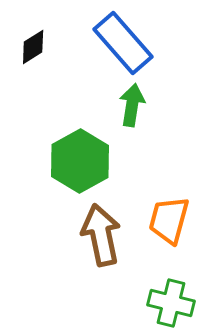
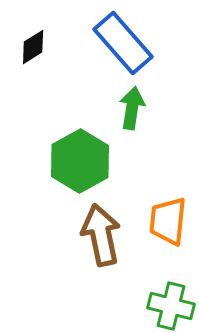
green arrow: moved 3 px down
orange trapezoid: moved 1 px left, 1 px down; rotated 9 degrees counterclockwise
green cross: moved 3 px down
